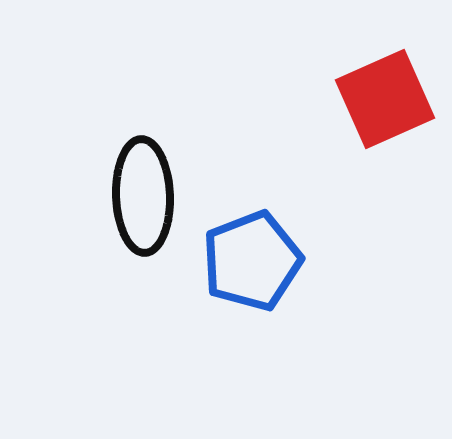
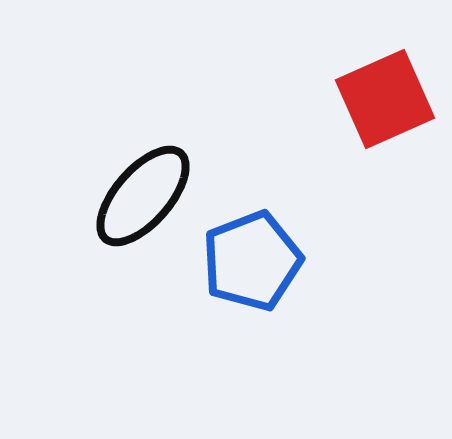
black ellipse: rotated 43 degrees clockwise
